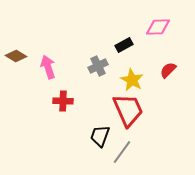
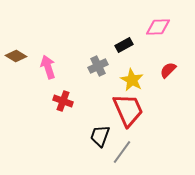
red cross: rotated 18 degrees clockwise
